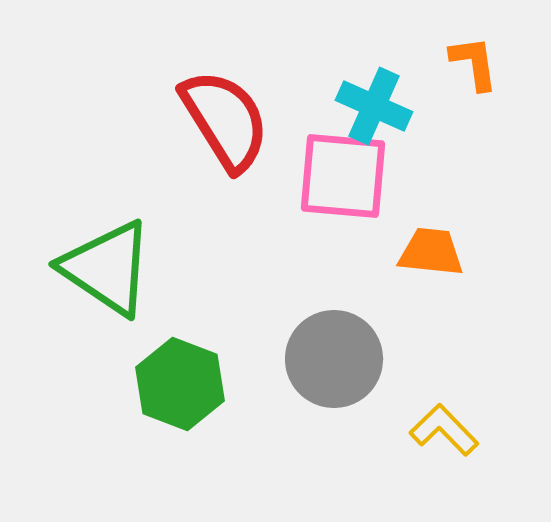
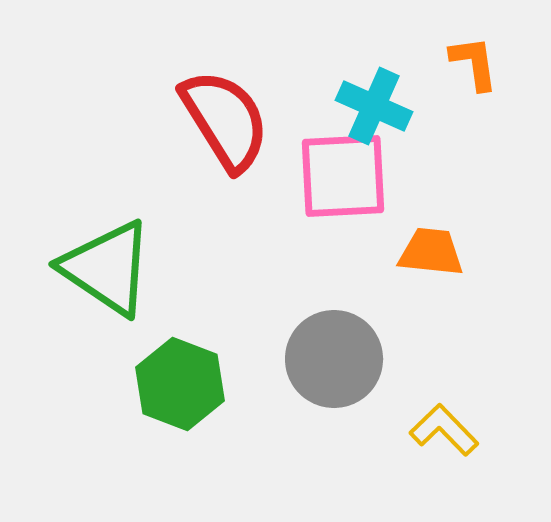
pink square: rotated 8 degrees counterclockwise
